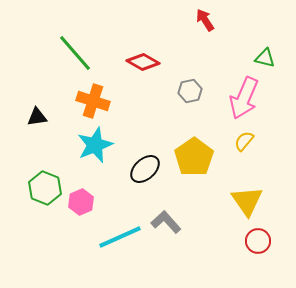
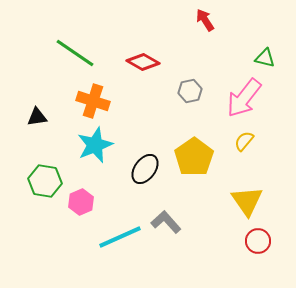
green line: rotated 15 degrees counterclockwise
pink arrow: rotated 15 degrees clockwise
black ellipse: rotated 12 degrees counterclockwise
green hexagon: moved 7 px up; rotated 12 degrees counterclockwise
